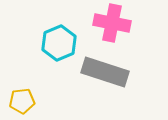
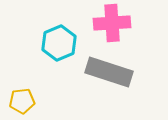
pink cross: rotated 15 degrees counterclockwise
gray rectangle: moved 4 px right
